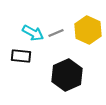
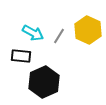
gray line: moved 3 px right, 3 px down; rotated 35 degrees counterclockwise
black hexagon: moved 23 px left, 7 px down
